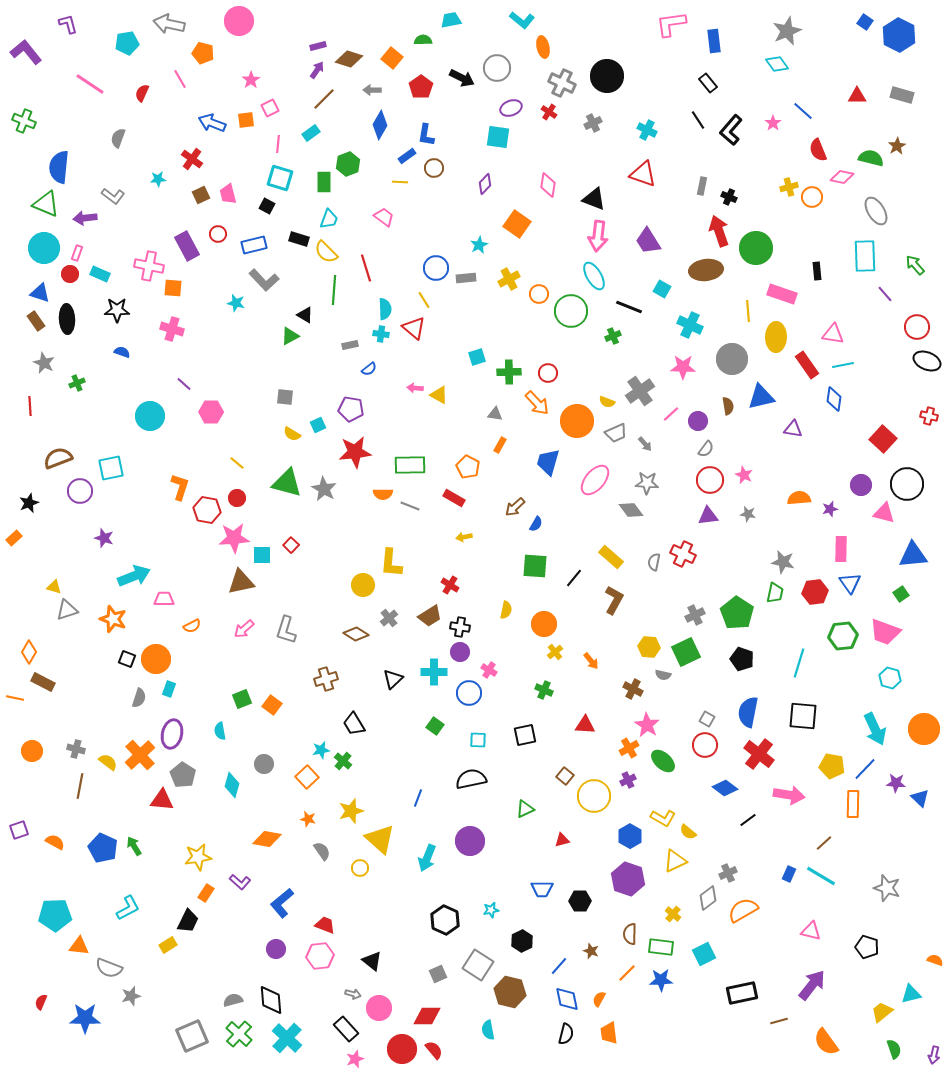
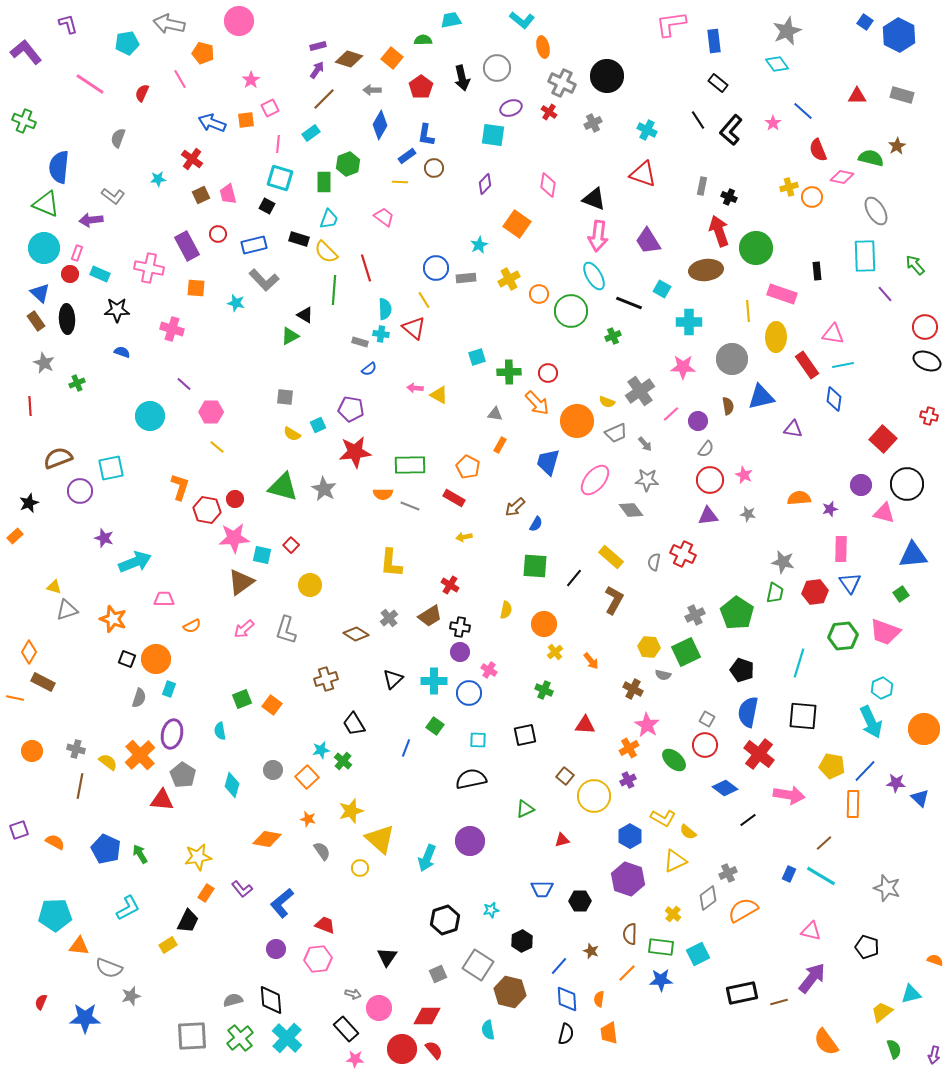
black arrow at (462, 78): rotated 50 degrees clockwise
black rectangle at (708, 83): moved 10 px right; rotated 12 degrees counterclockwise
cyan square at (498, 137): moved 5 px left, 2 px up
purple arrow at (85, 218): moved 6 px right, 2 px down
pink cross at (149, 266): moved 2 px down
orange square at (173, 288): moved 23 px right
blue triangle at (40, 293): rotated 25 degrees clockwise
black line at (629, 307): moved 4 px up
cyan cross at (690, 325): moved 1 px left, 3 px up; rotated 25 degrees counterclockwise
red circle at (917, 327): moved 8 px right
gray rectangle at (350, 345): moved 10 px right, 3 px up; rotated 28 degrees clockwise
yellow line at (237, 463): moved 20 px left, 16 px up
green triangle at (287, 483): moved 4 px left, 4 px down
gray star at (647, 483): moved 3 px up
red circle at (237, 498): moved 2 px left, 1 px down
orange rectangle at (14, 538): moved 1 px right, 2 px up
cyan square at (262, 555): rotated 12 degrees clockwise
cyan arrow at (134, 576): moved 1 px right, 14 px up
brown triangle at (241, 582): rotated 24 degrees counterclockwise
yellow circle at (363, 585): moved 53 px left
black pentagon at (742, 659): moved 11 px down
cyan cross at (434, 672): moved 9 px down
cyan hexagon at (890, 678): moved 8 px left, 10 px down; rotated 20 degrees clockwise
cyan arrow at (875, 729): moved 4 px left, 7 px up
green ellipse at (663, 761): moved 11 px right, 1 px up
gray circle at (264, 764): moved 9 px right, 6 px down
blue line at (865, 769): moved 2 px down
blue line at (418, 798): moved 12 px left, 50 px up
green arrow at (134, 846): moved 6 px right, 8 px down
blue pentagon at (103, 848): moved 3 px right, 1 px down
purple L-shape at (240, 882): moved 2 px right, 7 px down; rotated 10 degrees clockwise
black hexagon at (445, 920): rotated 16 degrees clockwise
cyan square at (704, 954): moved 6 px left
pink hexagon at (320, 956): moved 2 px left, 3 px down
black triangle at (372, 961): moved 15 px right, 4 px up; rotated 25 degrees clockwise
purple arrow at (812, 985): moved 7 px up
blue diamond at (567, 999): rotated 8 degrees clockwise
orange semicircle at (599, 999): rotated 21 degrees counterclockwise
brown line at (779, 1021): moved 19 px up
green cross at (239, 1034): moved 1 px right, 4 px down; rotated 8 degrees clockwise
gray square at (192, 1036): rotated 20 degrees clockwise
pink star at (355, 1059): rotated 24 degrees clockwise
